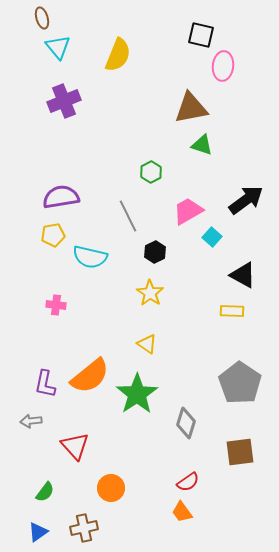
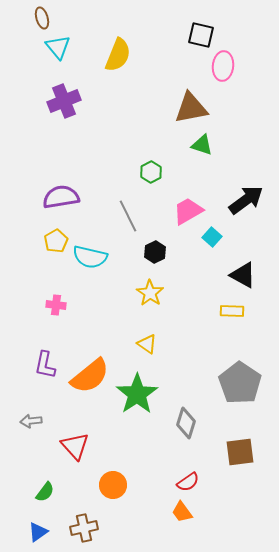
yellow pentagon: moved 3 px right, 6 px down; rotated 20 degrees counterclockwise
purple L-shape: moved 19 px up
orange circle: moved 2 px right, 3 px up
